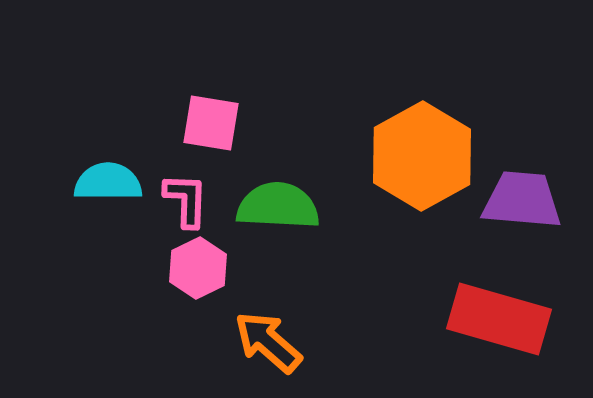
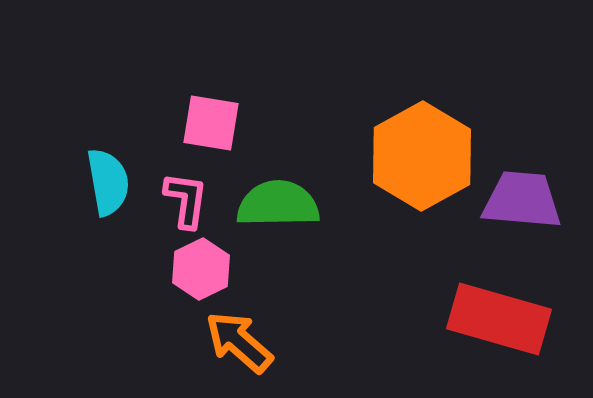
cyan semicircle: rotated 80 degrees clockwise
pink L-shape: rotated 6 degrees clockwise
green semicircle: moved 2 px up; rotated 4 degrees counterclockwise
pink hexagon: moved 3 px right, 1 px down
orange arrow: moved 29 px left
